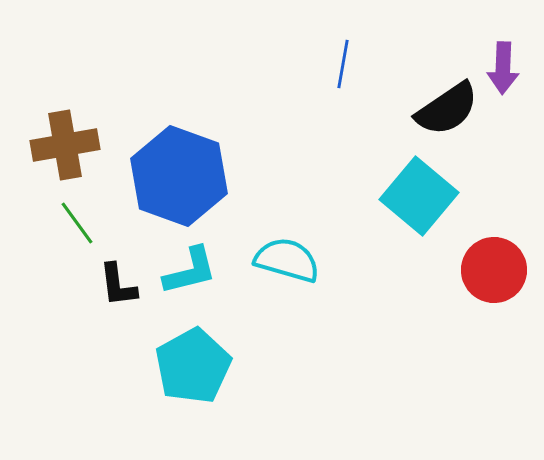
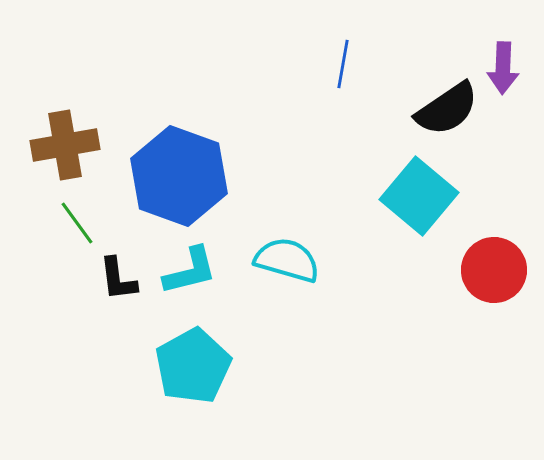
black L-shape: moved 6 px up
